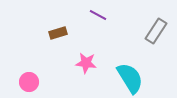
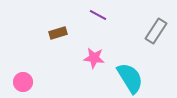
pink star: moved 8 px right, 5 px up
pink circle: moved 6 px left
